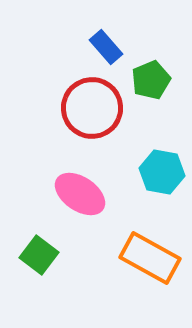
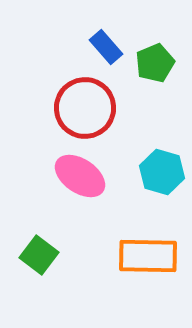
green pentagon: moved 4 px right, 17 px up
red circle: moved 7 px left
cyan hexagon: rotated 6 degrees clockwise
pink ellipse: moved 18 px up
orange rectangle: moved 2 px left, 2 px up; rotated 28 degrees counterclockwise
